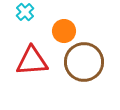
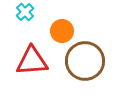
orange circle: moved 2 px left
brown circle: moved 1 px right, 1 px up
